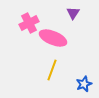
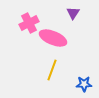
blue star: rotated 21 degrees clockwise
